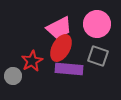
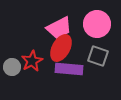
gray circle: moved 1 px left, 9 px up
